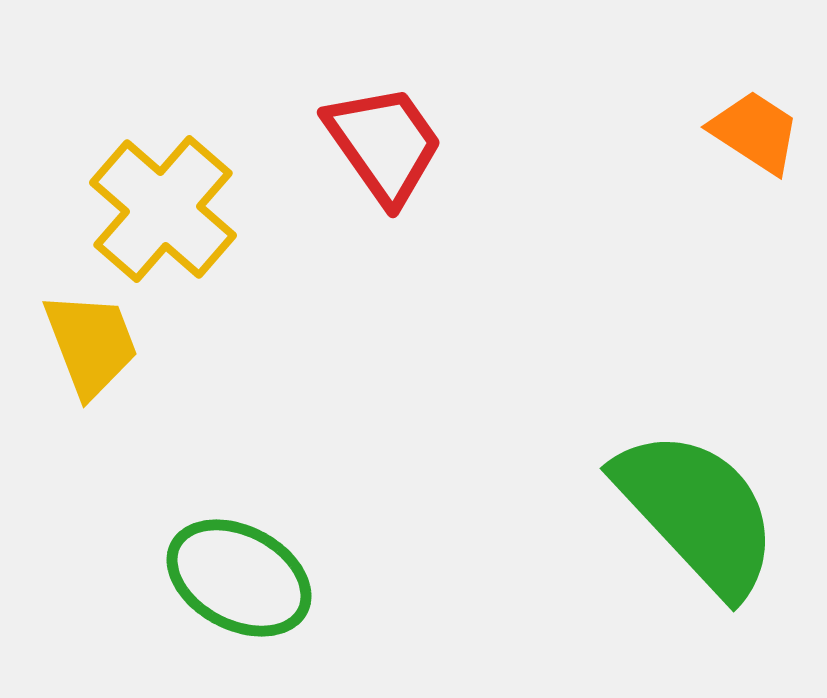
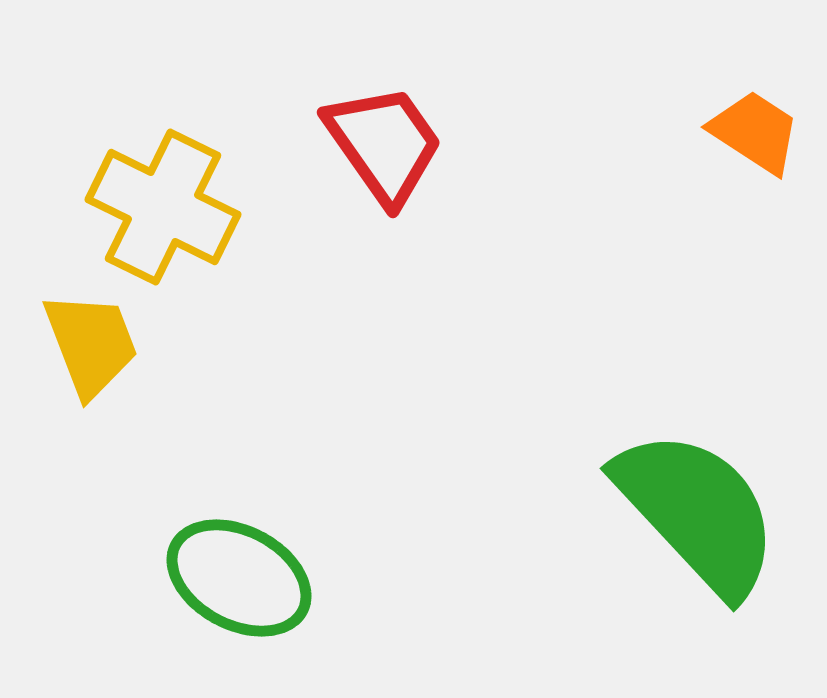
yellow cross: moved 2 px up; rotated 15 degrees counterclockwise
